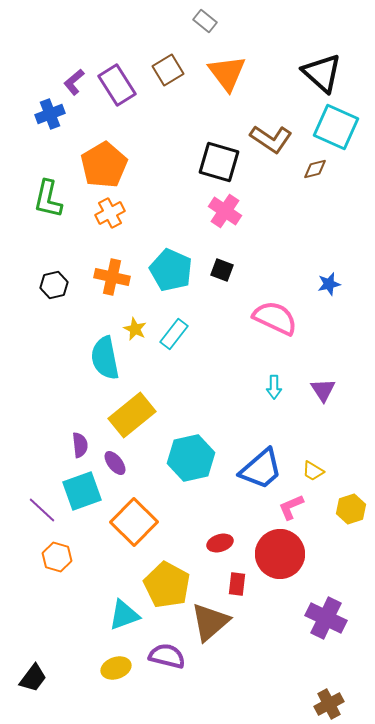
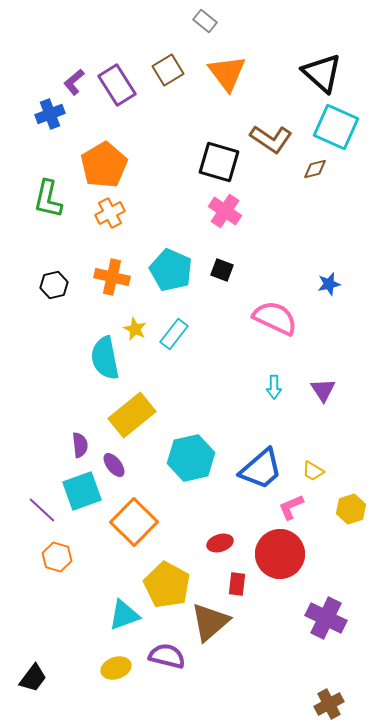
purple ellipse at (115, 463): moved 1 px left, 2 px down
